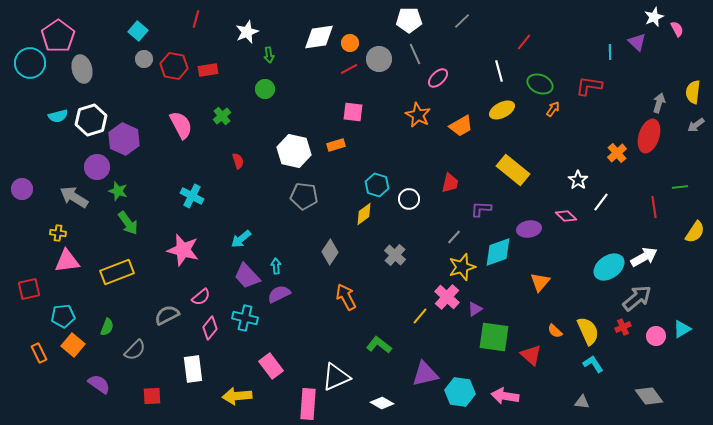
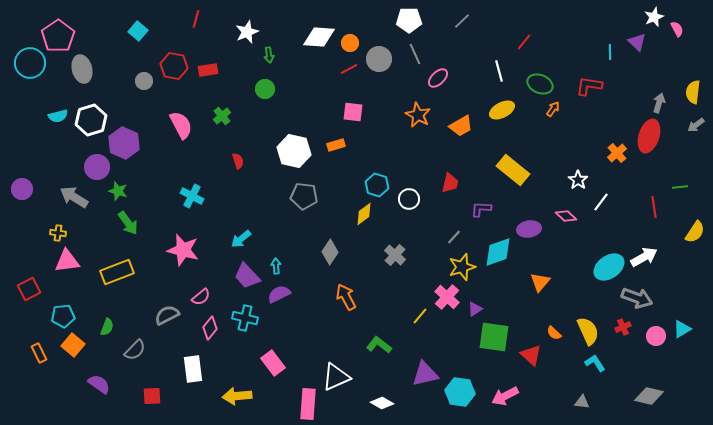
white diamond at (319, 37): rotated 12 degrees clockwise
gray circle at (144, 59): moved 22 px down
purple hexagon at (124, 139): moved 4 px down
red square at (29, 289): rotated 15 degrees counterclockwise
gray arrow at (637, 298): rotated 60 degrees clockwise
orange semicircle at (555, 331): moved 1 px left, 2 px down
cyan L-shape at (593, 364): moved 2 px right, 1 px up
pink rectangle at (271, 366): moved 2 px right, 3 px up
pink arrow at (505, 396): rotated 36 degrees counterclockwise
gray diamond at (649, 396): rotated 40 degrees counterclockwise
